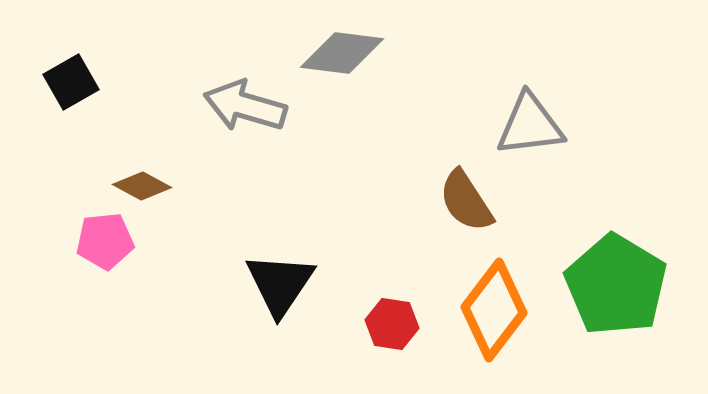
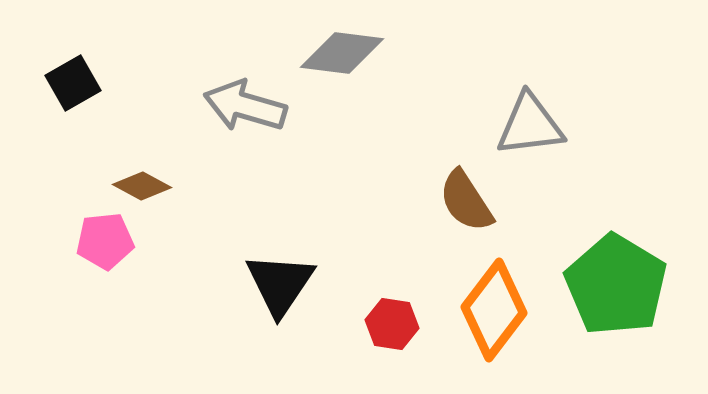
black square: moved 2 px right, 1 px down
